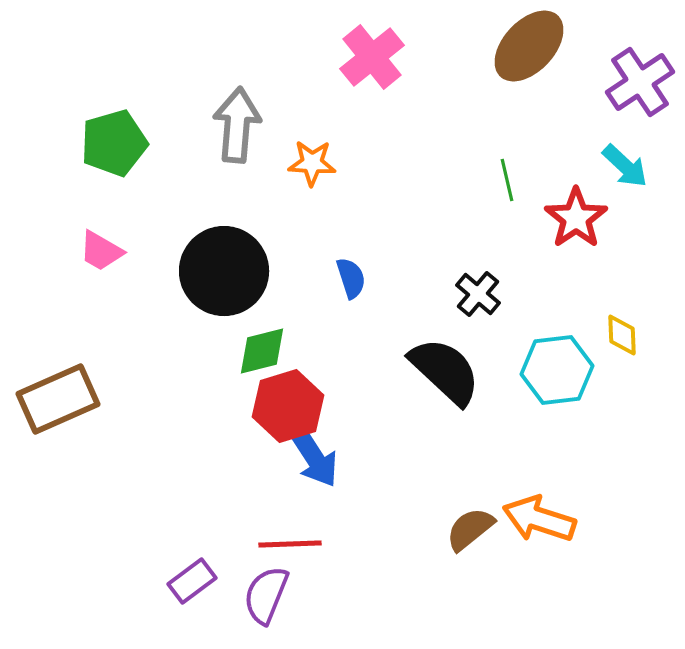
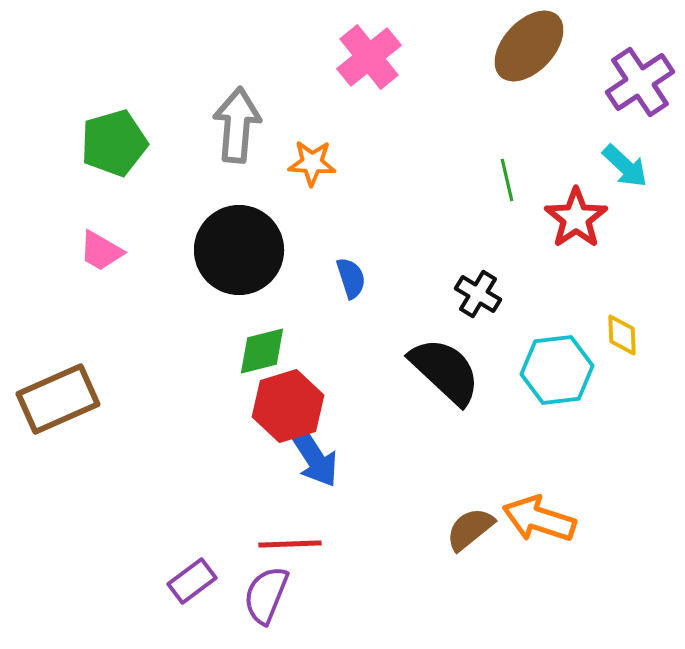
pink cross: moved 3 px left
black circle: moved 15 px right, 21 px up
black cross: rotated 9 degrees counterclockwise
